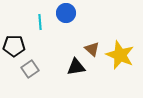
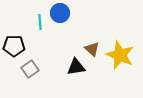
blue circle: moved 6 px left
